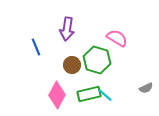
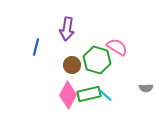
pink semicircle: moved 9 px down
blue line: rotated 36 degrees clockwise
gray semicircle: rotated 24 degrees clockwise
pink diamond: moved 11 px right
